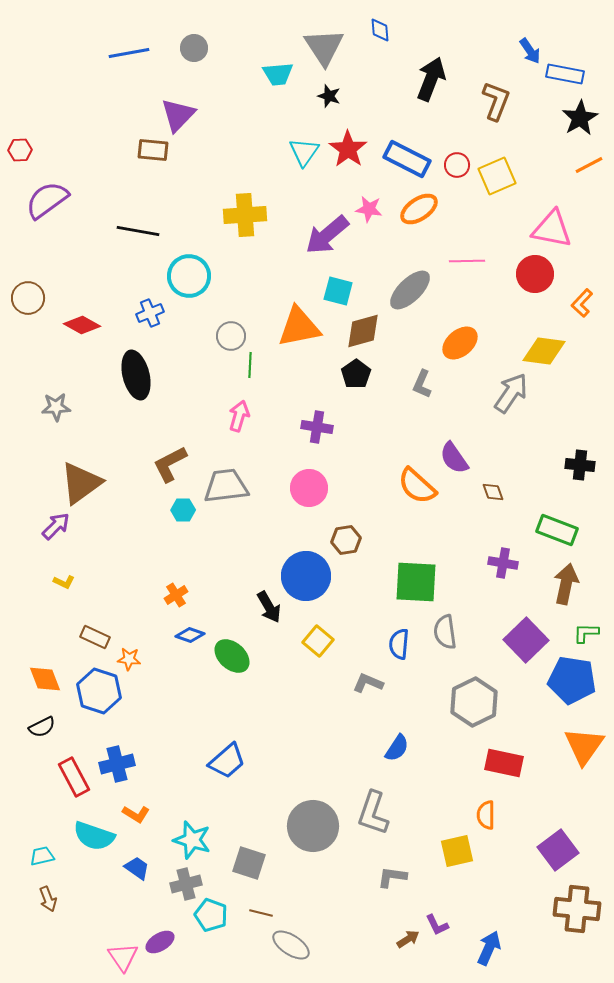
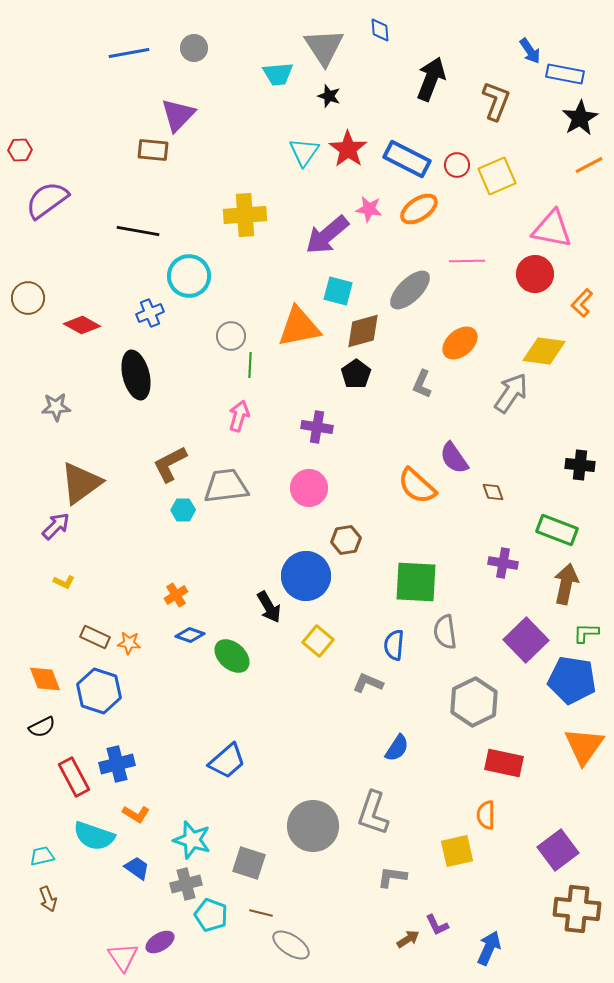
blue semicircle at (399, 644): moved 5 px left, 1 px down
orange star at (129, 659): moved 16 px up
